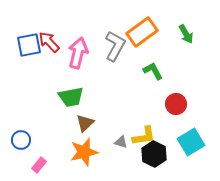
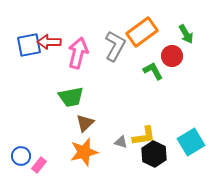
red arrow: rotated 45 degrees counterclockwise
red circle: moved 4 px left, 48 px up
blue circle: moved 16 px down
